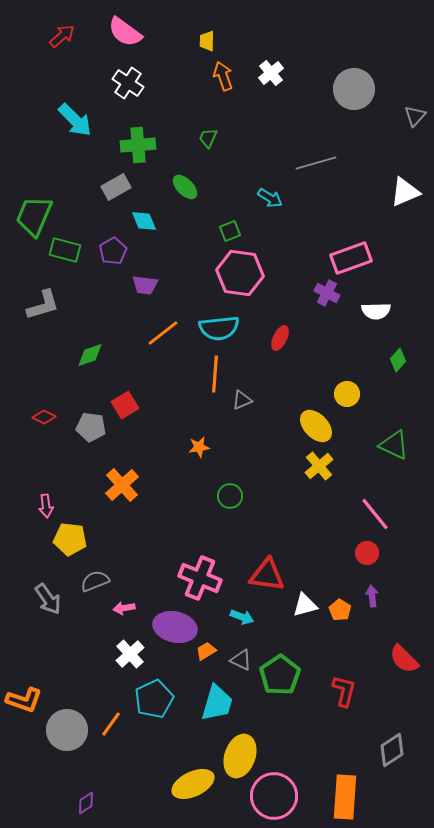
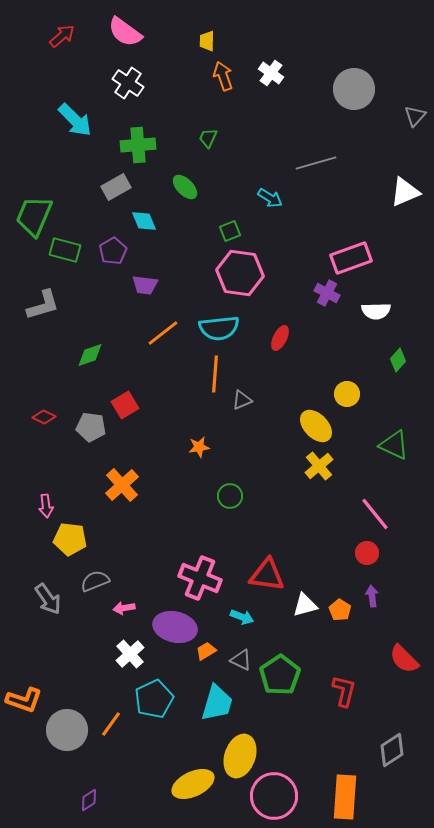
white cross at (271, 73): rotated 15 degrees counterclockwise
purple diamond at (86, 803): moved 3 px right, 3 px up
